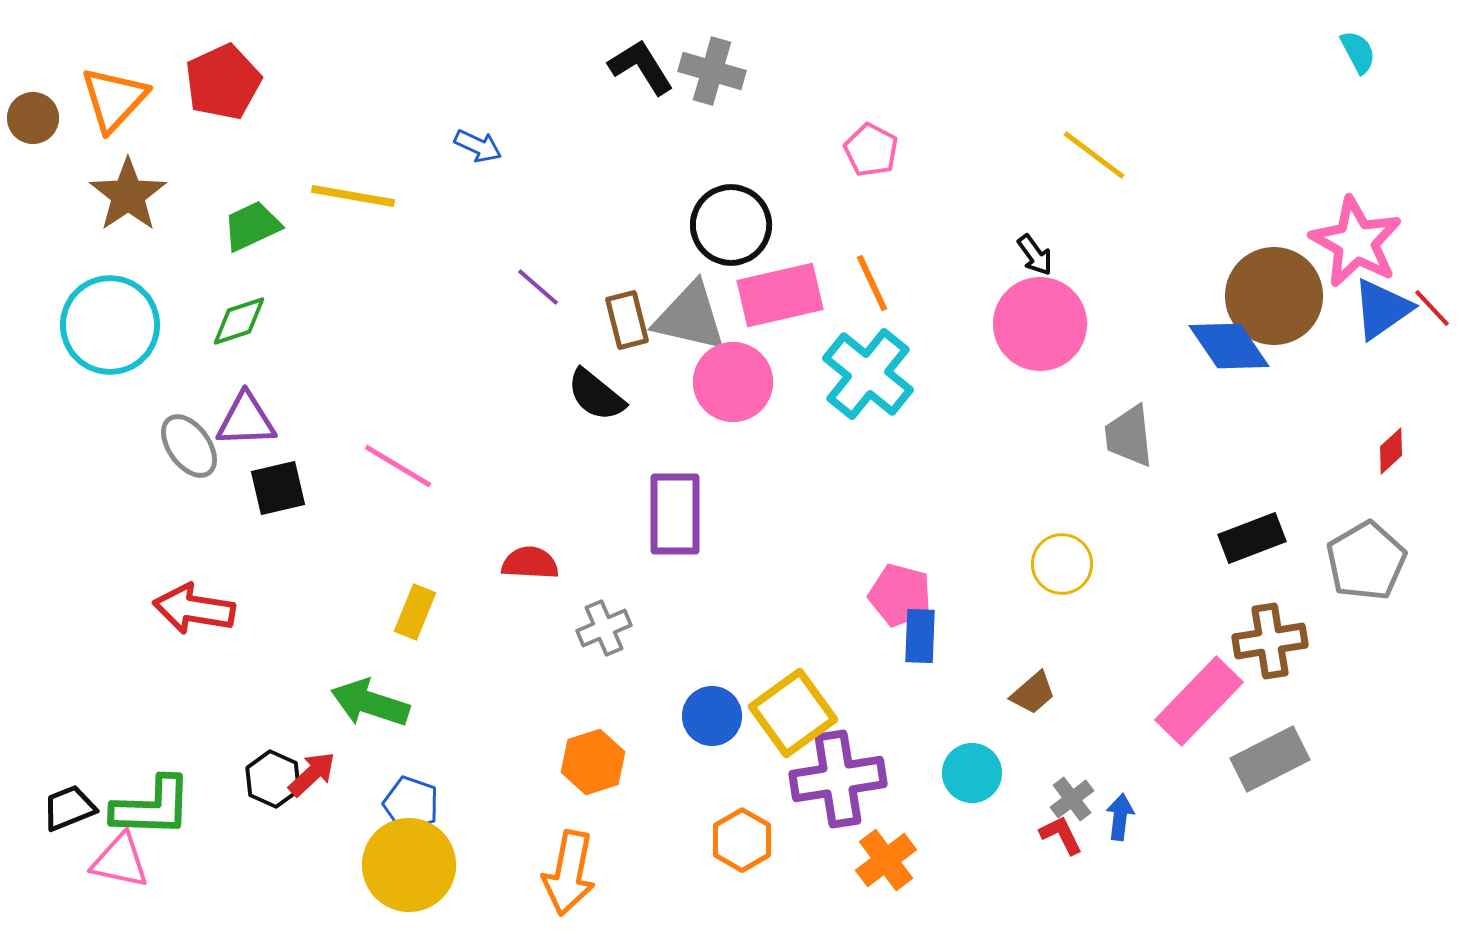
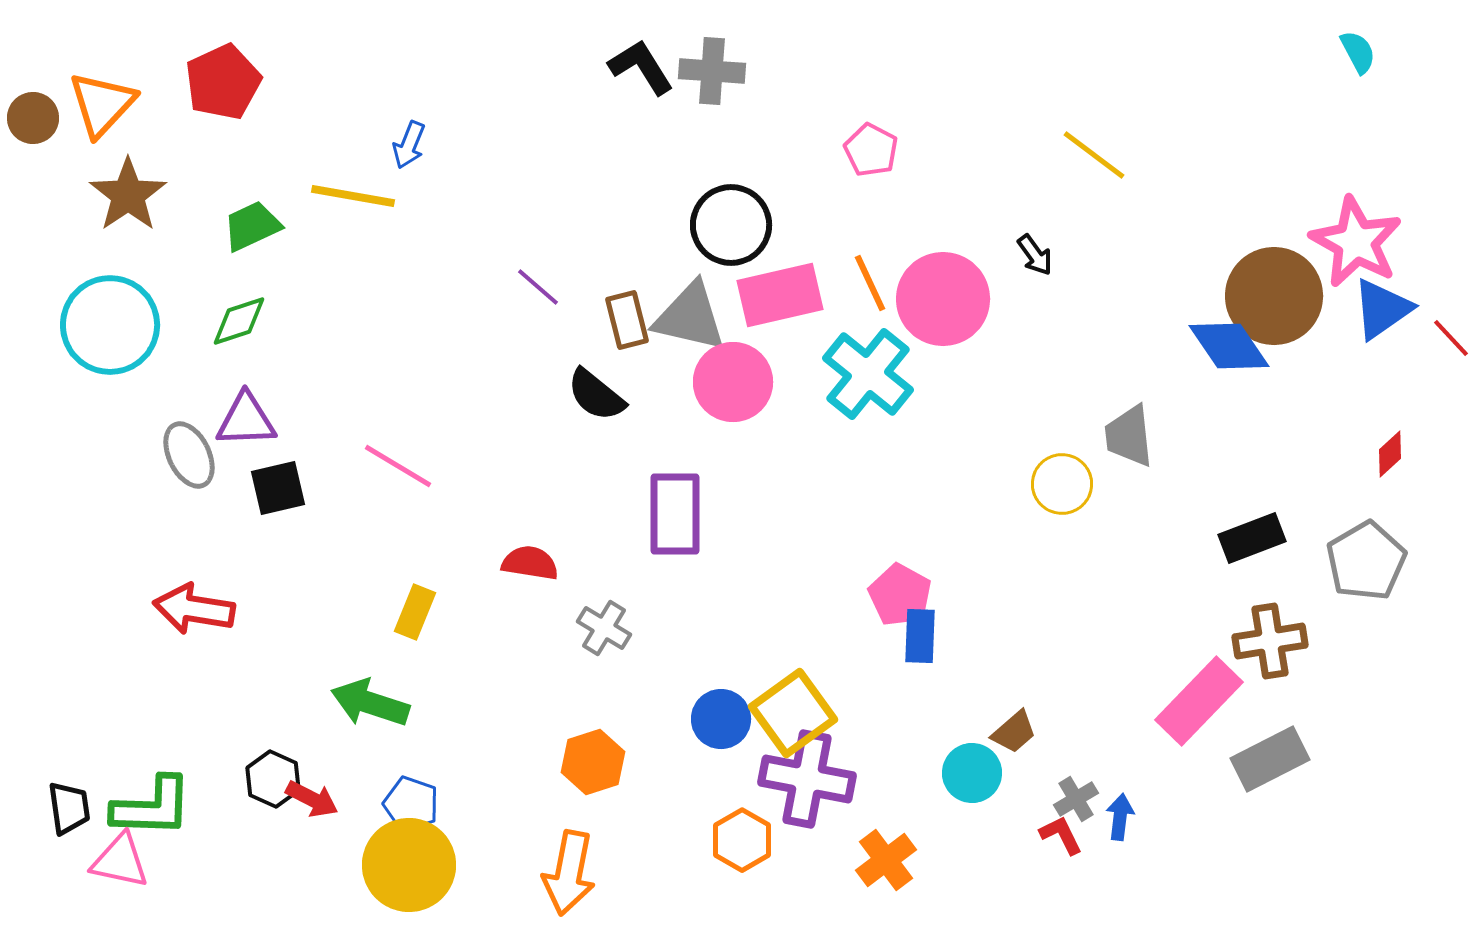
gray cross at (712, 71): rotated 12 degrees counterclockwise
orange triangle at (114, 99): moved 12 px left, 5 px down
blue arrow at (478, 146): moved 69 px left, 1 px up; rotated 87 degrees clockwise
orange line at (872, 283): moved 2 px left
red line at (1432, 308): moved 19 px right, 30 px down
pink circle at (1040, 324): moved 97 px left, 25 px up
gray ellipse at (189, 446): moved 9 px down; rotated 10 degrees clockwise
red diamond at (1391, 451): moved 1 px left, 3 px down
red semicircle at (530, 563): rotated 6 degrees clockwise
yellow circle at (1062, 564): moved 80 px up
pink pentagon at (900, 595): rotated 14 degrees clockwise
gray cross at (604, 628): rotated 36 degrees counterclockwise
brown trapezoid at (1033, 693): moved 19 px left, 39 px down
blue circle at (712, 716): moved 9 px right, 3 px down
red arrow at (312, 774): moved 25 px down; rotated 70 degrees clockwise
purple cross at (838, 779): moved 31 px left; rotated 20 degrees clockwise
gray cross at (1072, 799): moved 4 px right; rotated 6 degrees clockwise
black trapezoid at (69, 808): rotated 104 degrees clockwise
